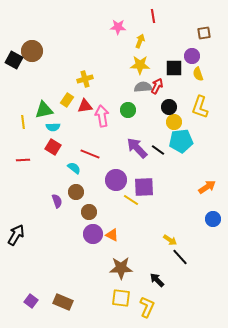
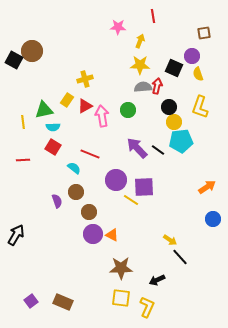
black square at (174, 68): rotated 24 degrees clockwise
red arrow at (157, 86): rotated 14 degrees counterclockwise
red triangle at (85, 106): rotated 21 degrees counterclockwise
black arrow at (157, 280): rotated 70 degrees counterclockwise
purple square at (31, 301): rotated 16 degrees clockwise
